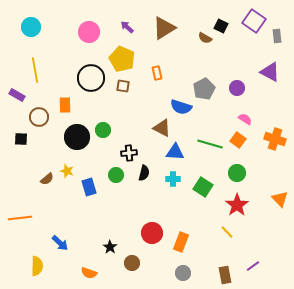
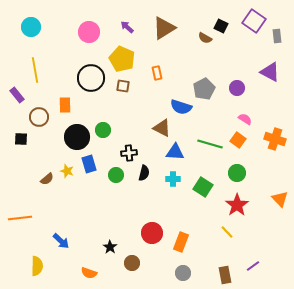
purple rectangle at (17, 95): rotated 21 degrees clockwise
blue rectangle at (89, 187): moved 23 px up
blue arrow at (60, 243): moved 1 px right, 2 px up
